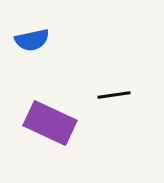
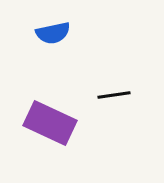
blue semicircle: moved 21 px right, 7 px up
